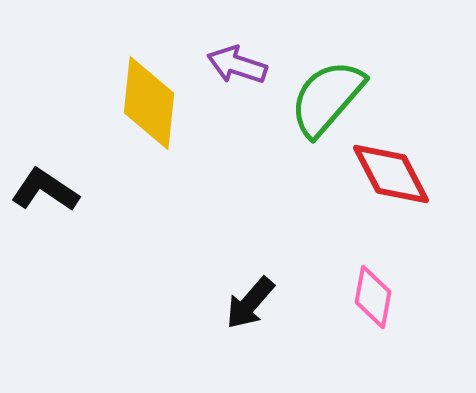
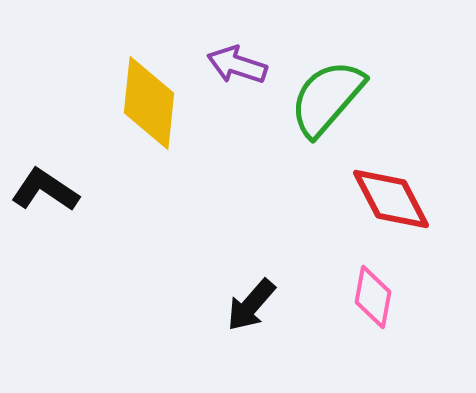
red diamond: moved 25 px down
black arrow: moved 1 px right, 2 px down
